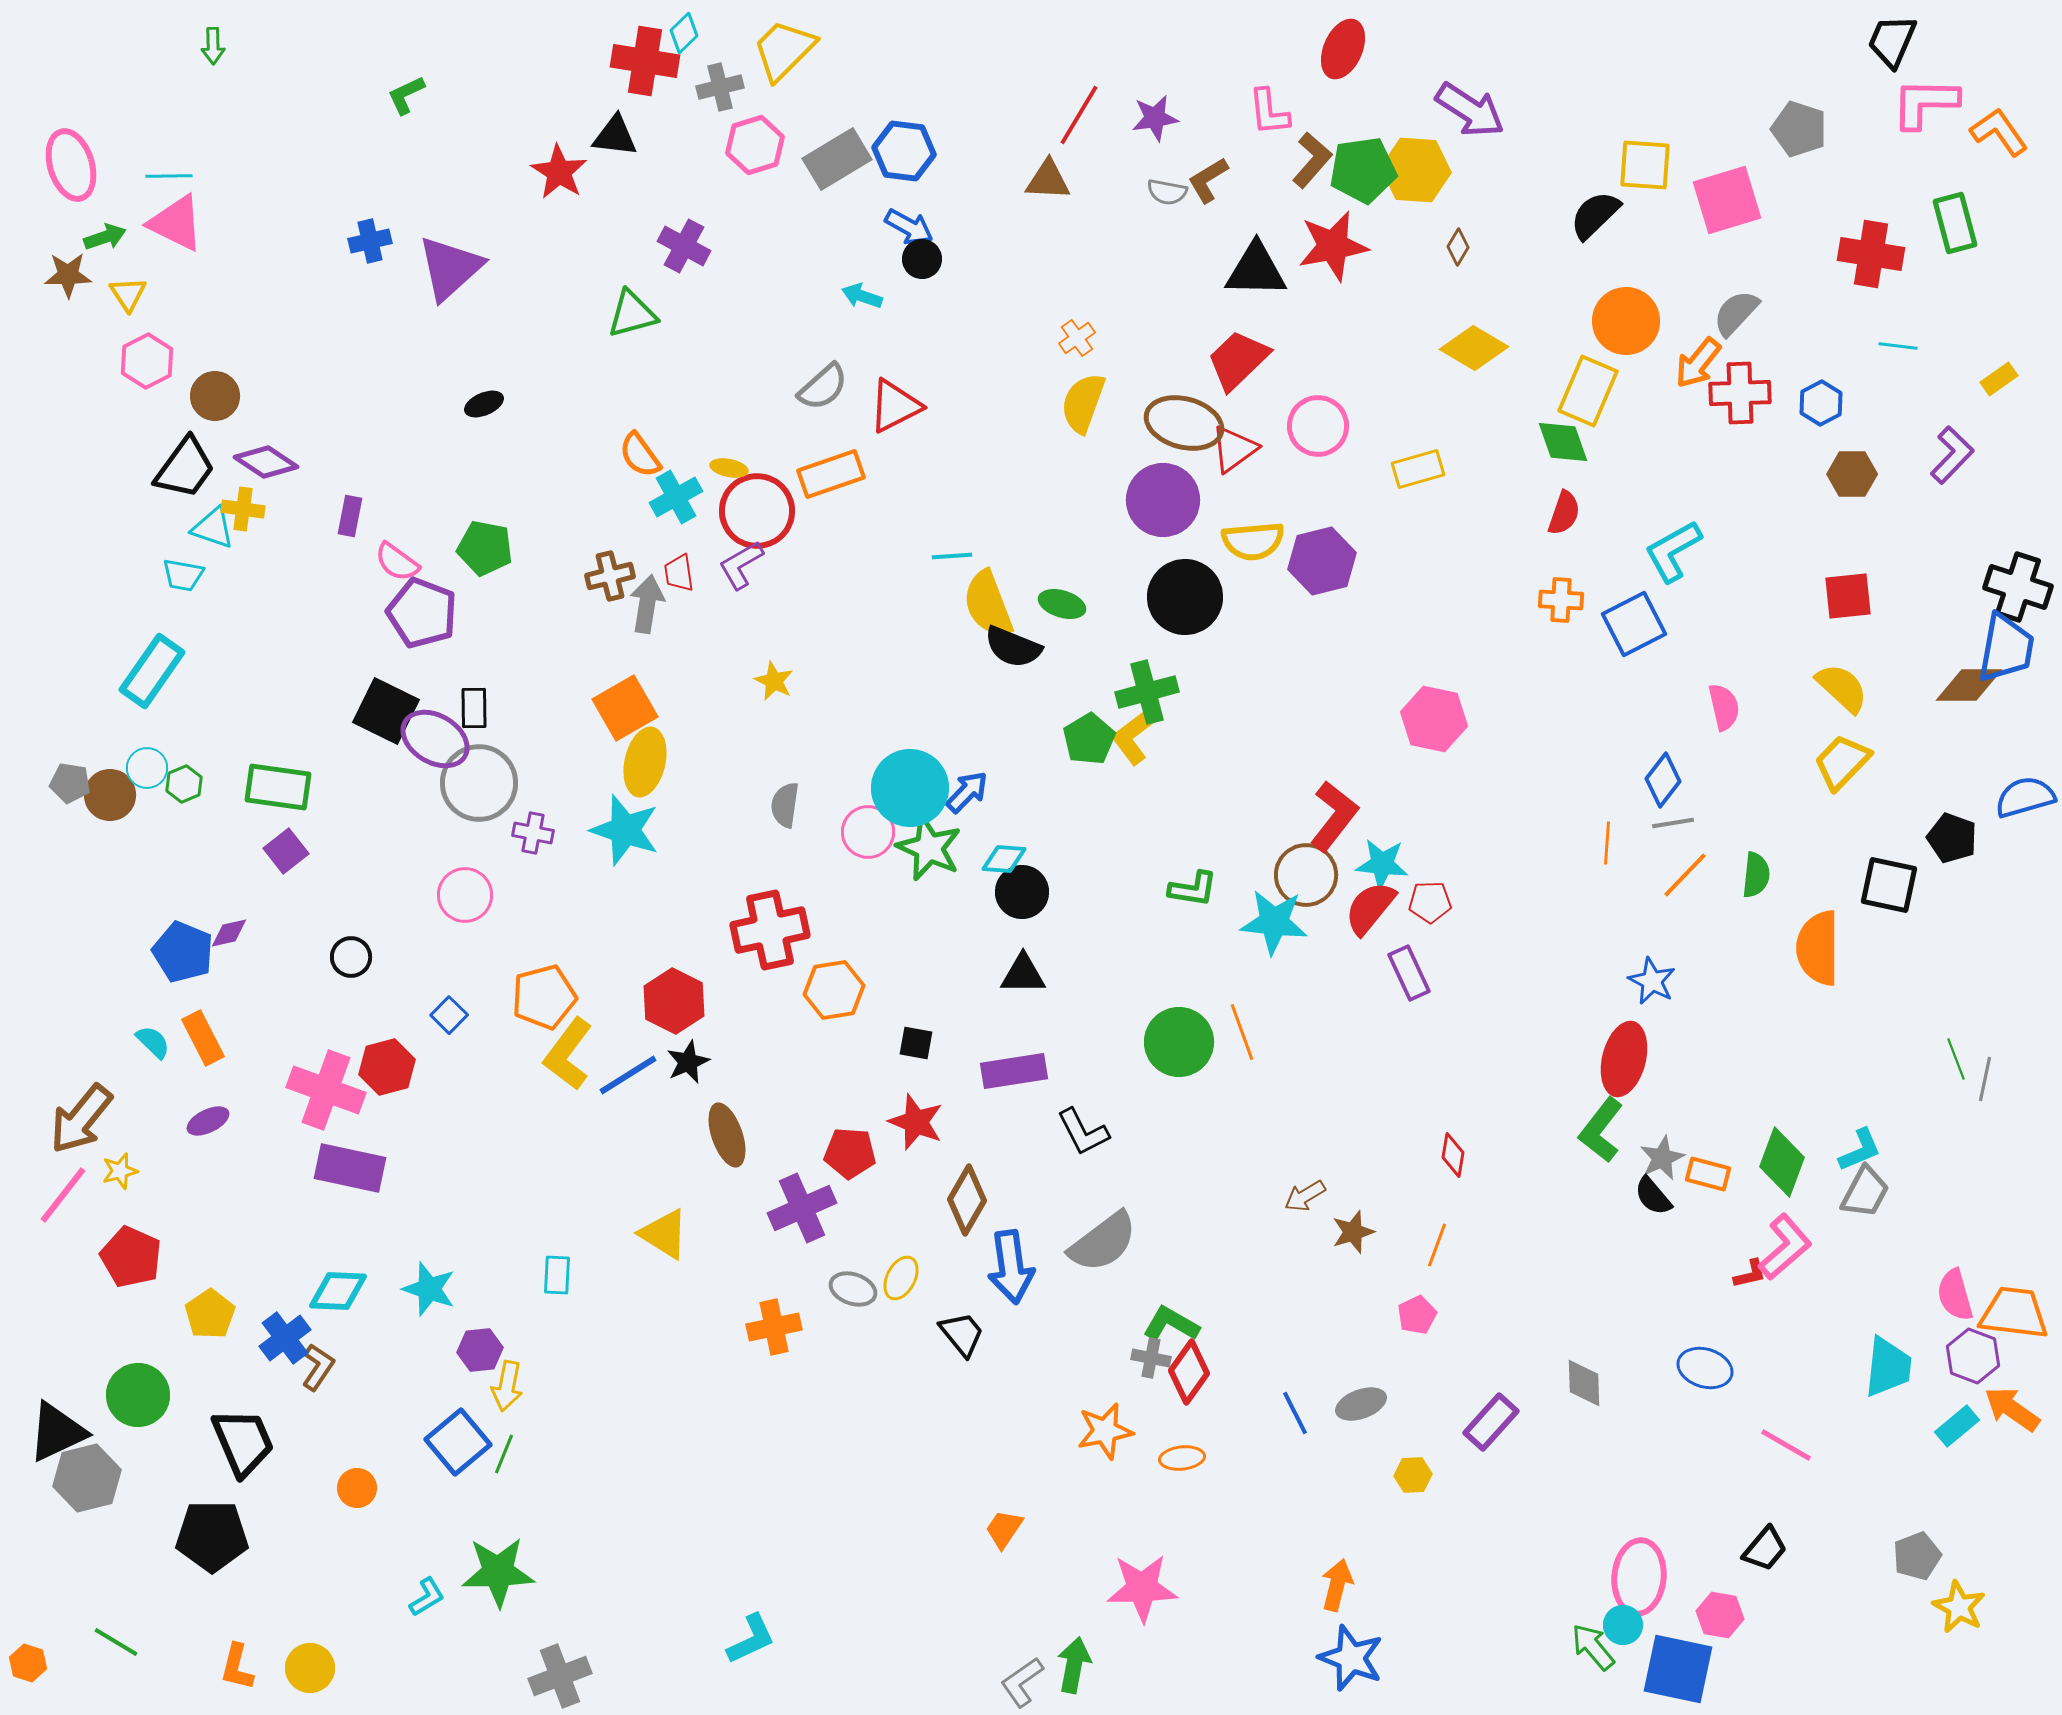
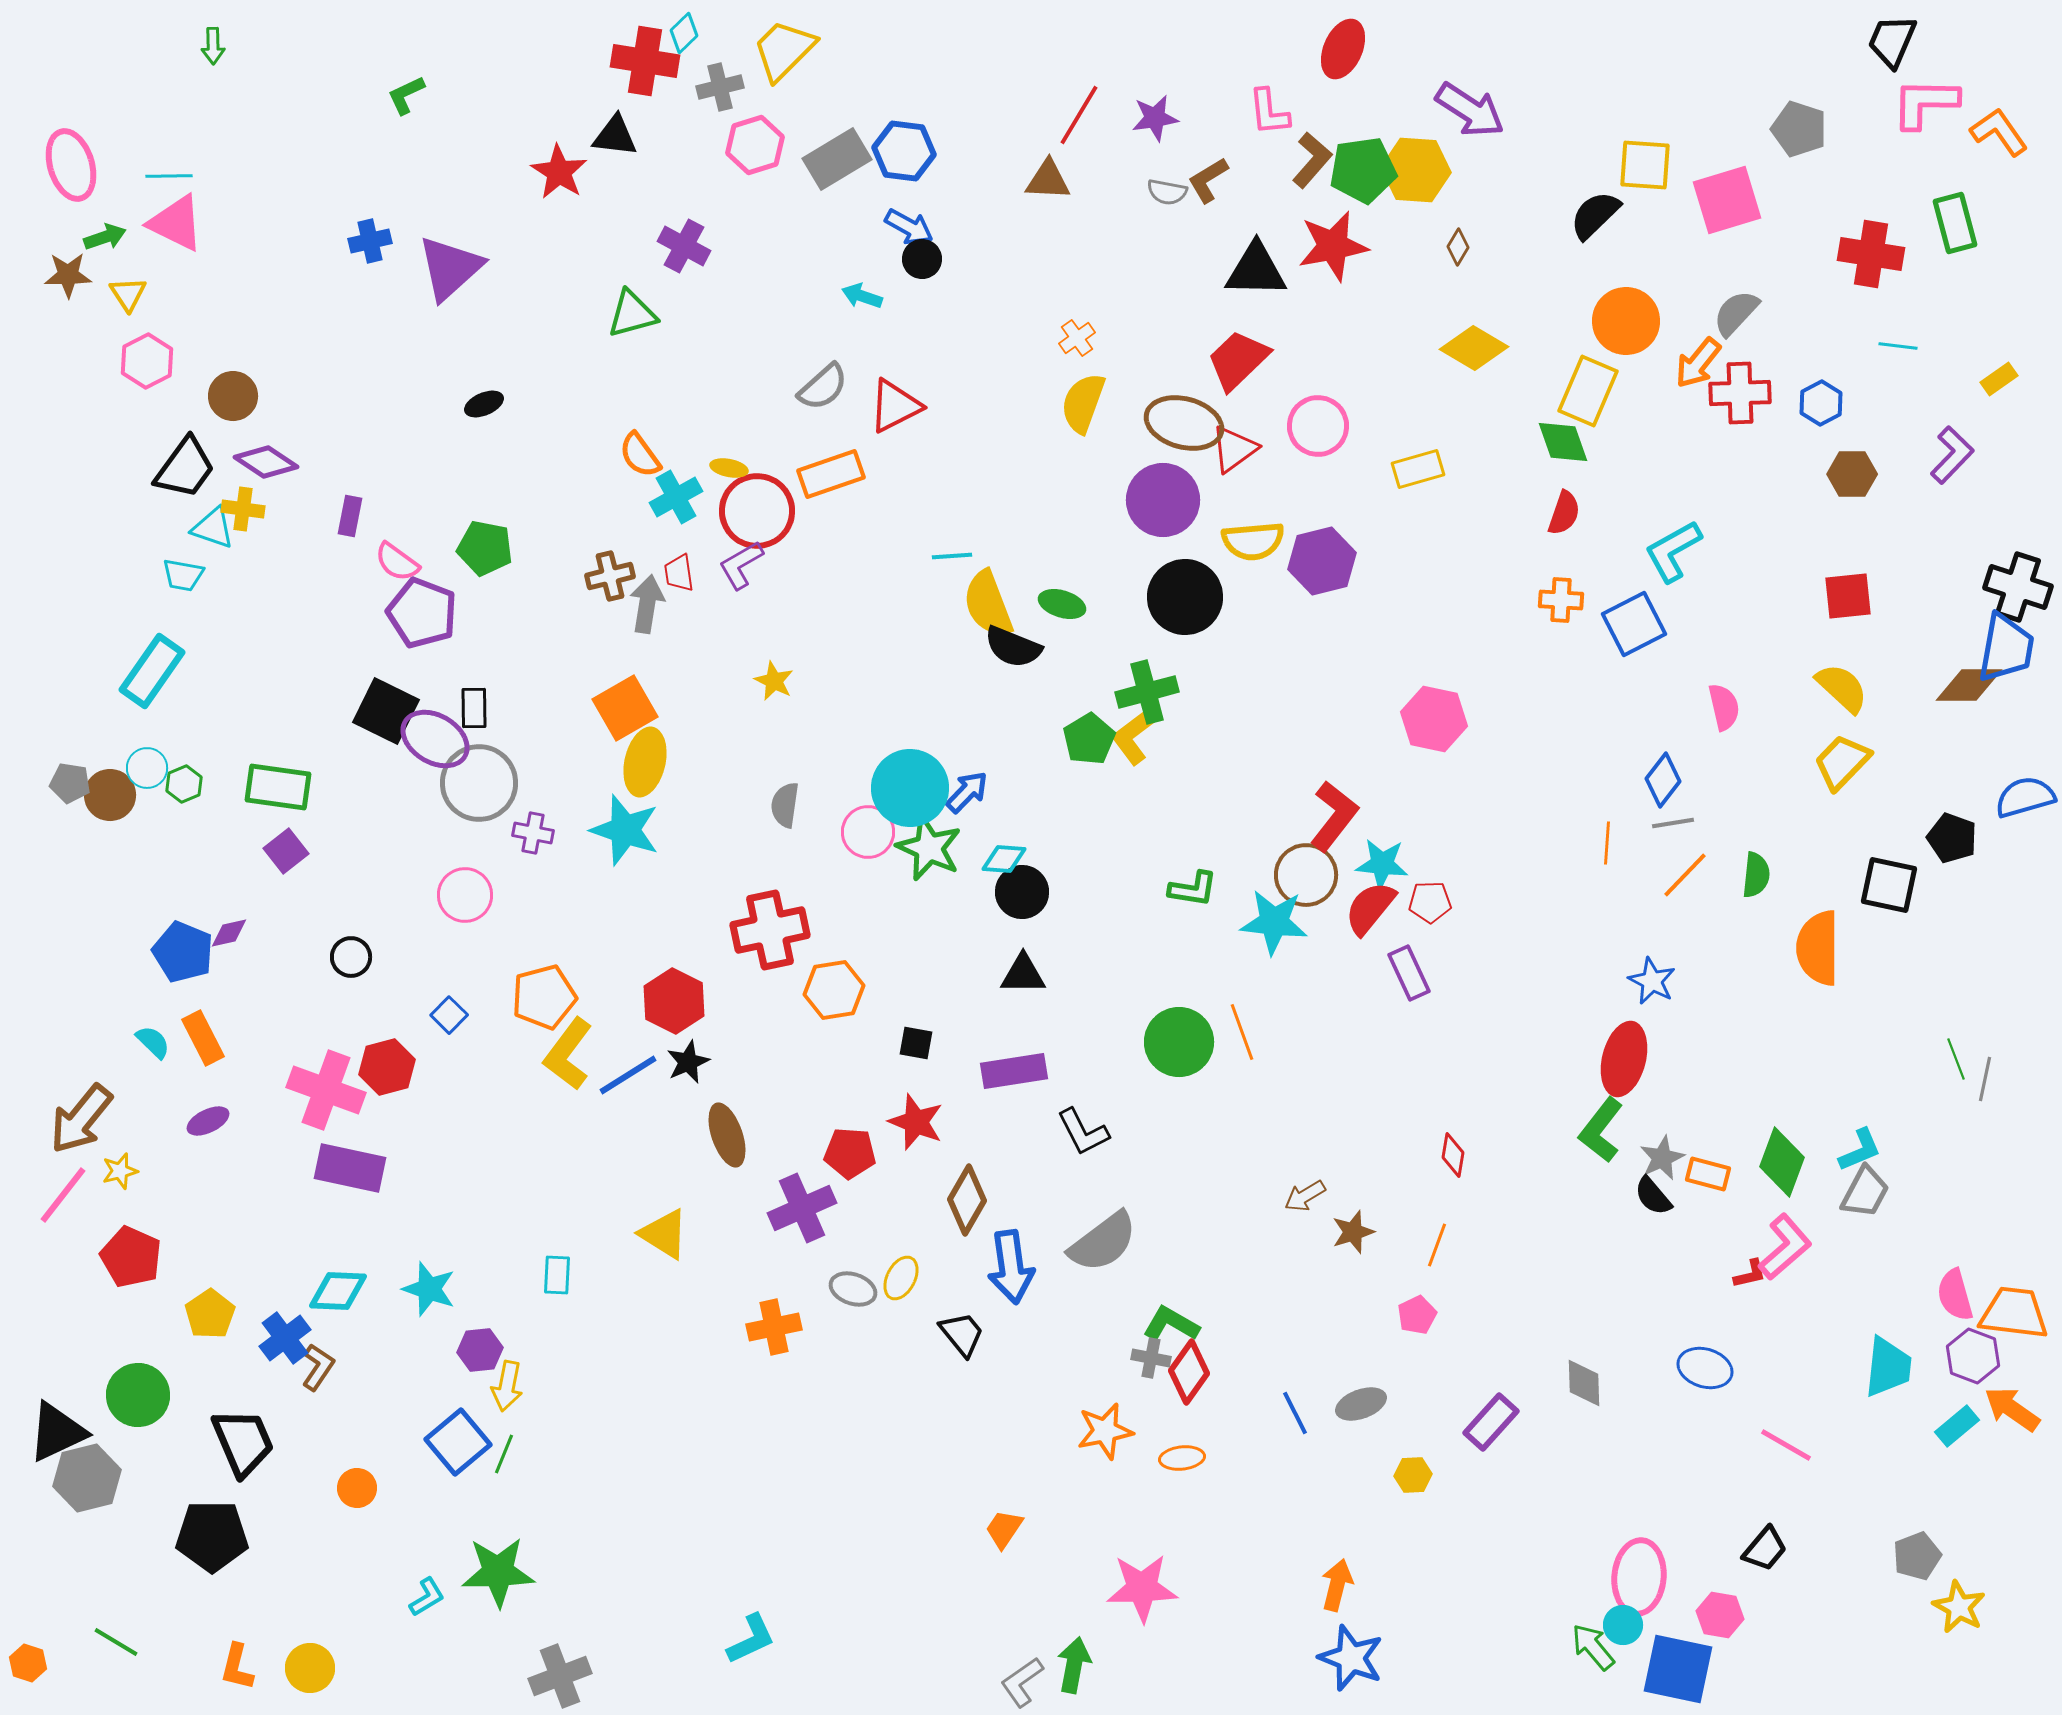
brown circle at (215, 396): moved 18 px right
